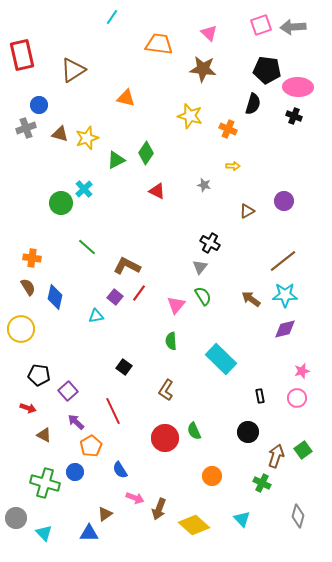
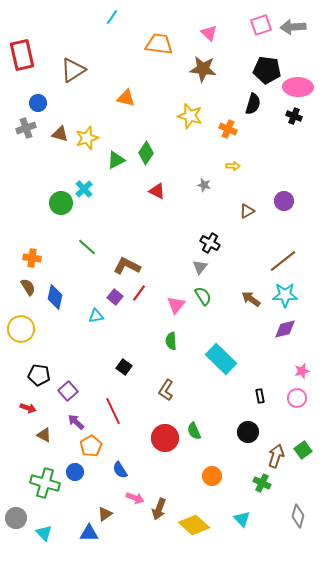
blue circle at (39, 105): moved 1 px left, 2 px up
